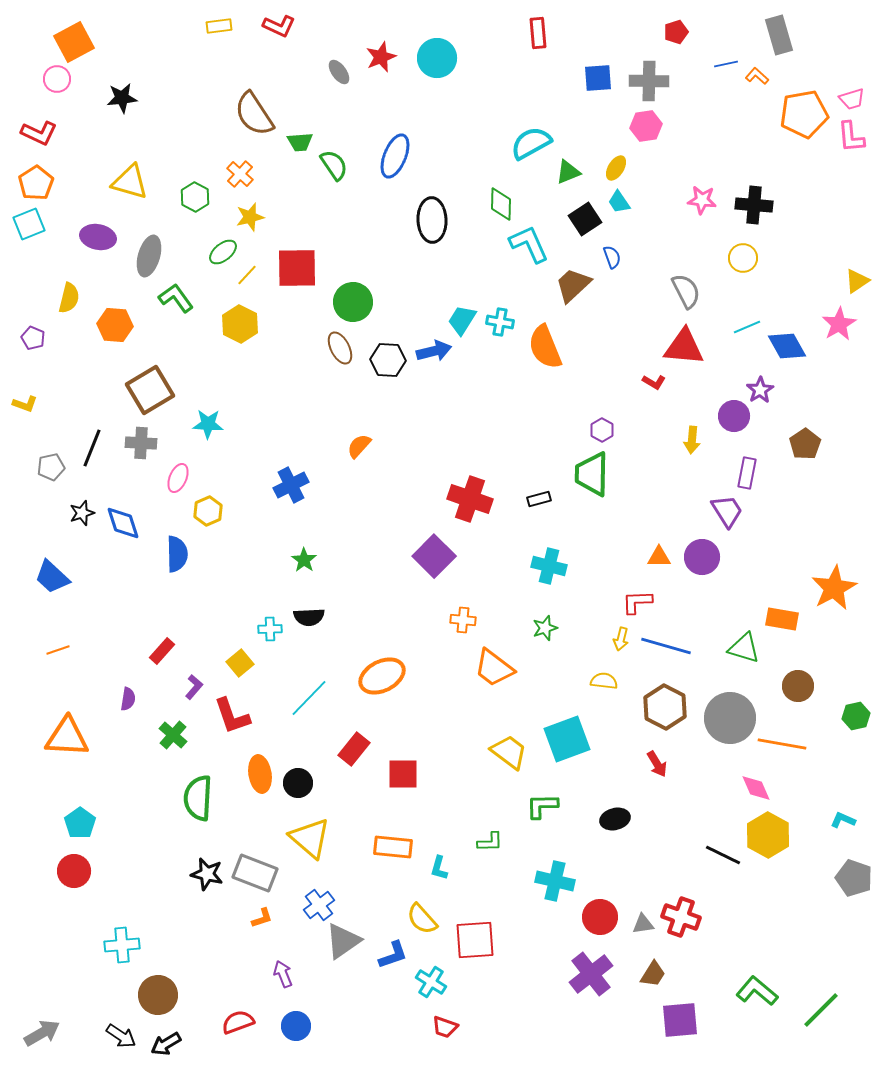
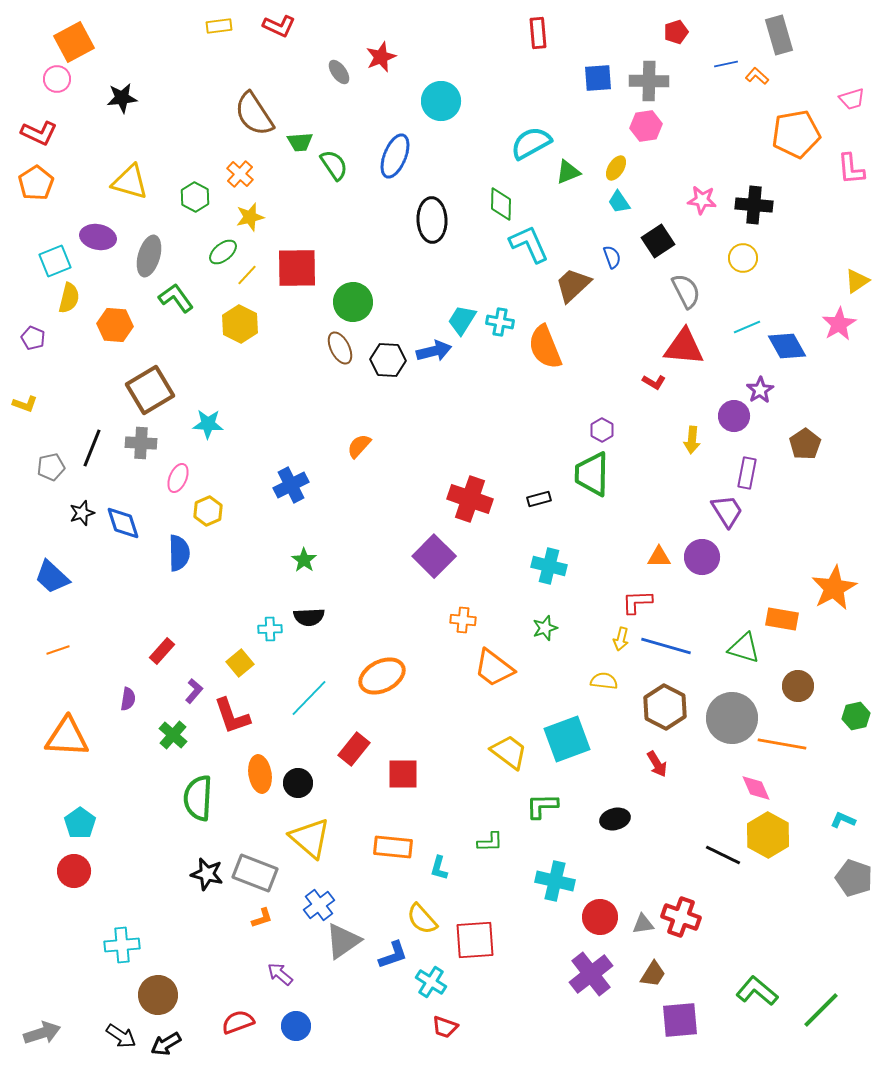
cyan circle at (437, 58): moved 4 px right, 43 px down
orange pentagon at (804, 114): moved 8 px left, 20 px down
pink L-shape at (851, 137): moved 32 px down
black square at (585, 219): moved 73 px right, 22 px down
cyan square at (29, 224): moved 26 px right, 37 px down
blue semicircle at (177, 554): moved 2 px right, 1 px up
purple L-shape at (194, 687): moved 4 px down
gray circle at (730, 718): moved 2 px right
purple arrow at (283, 974): moved 3 px left; rotated 28 degrees counterclockwise
gray arrow at (42, 1033): rotated 12 degrees clockwise
